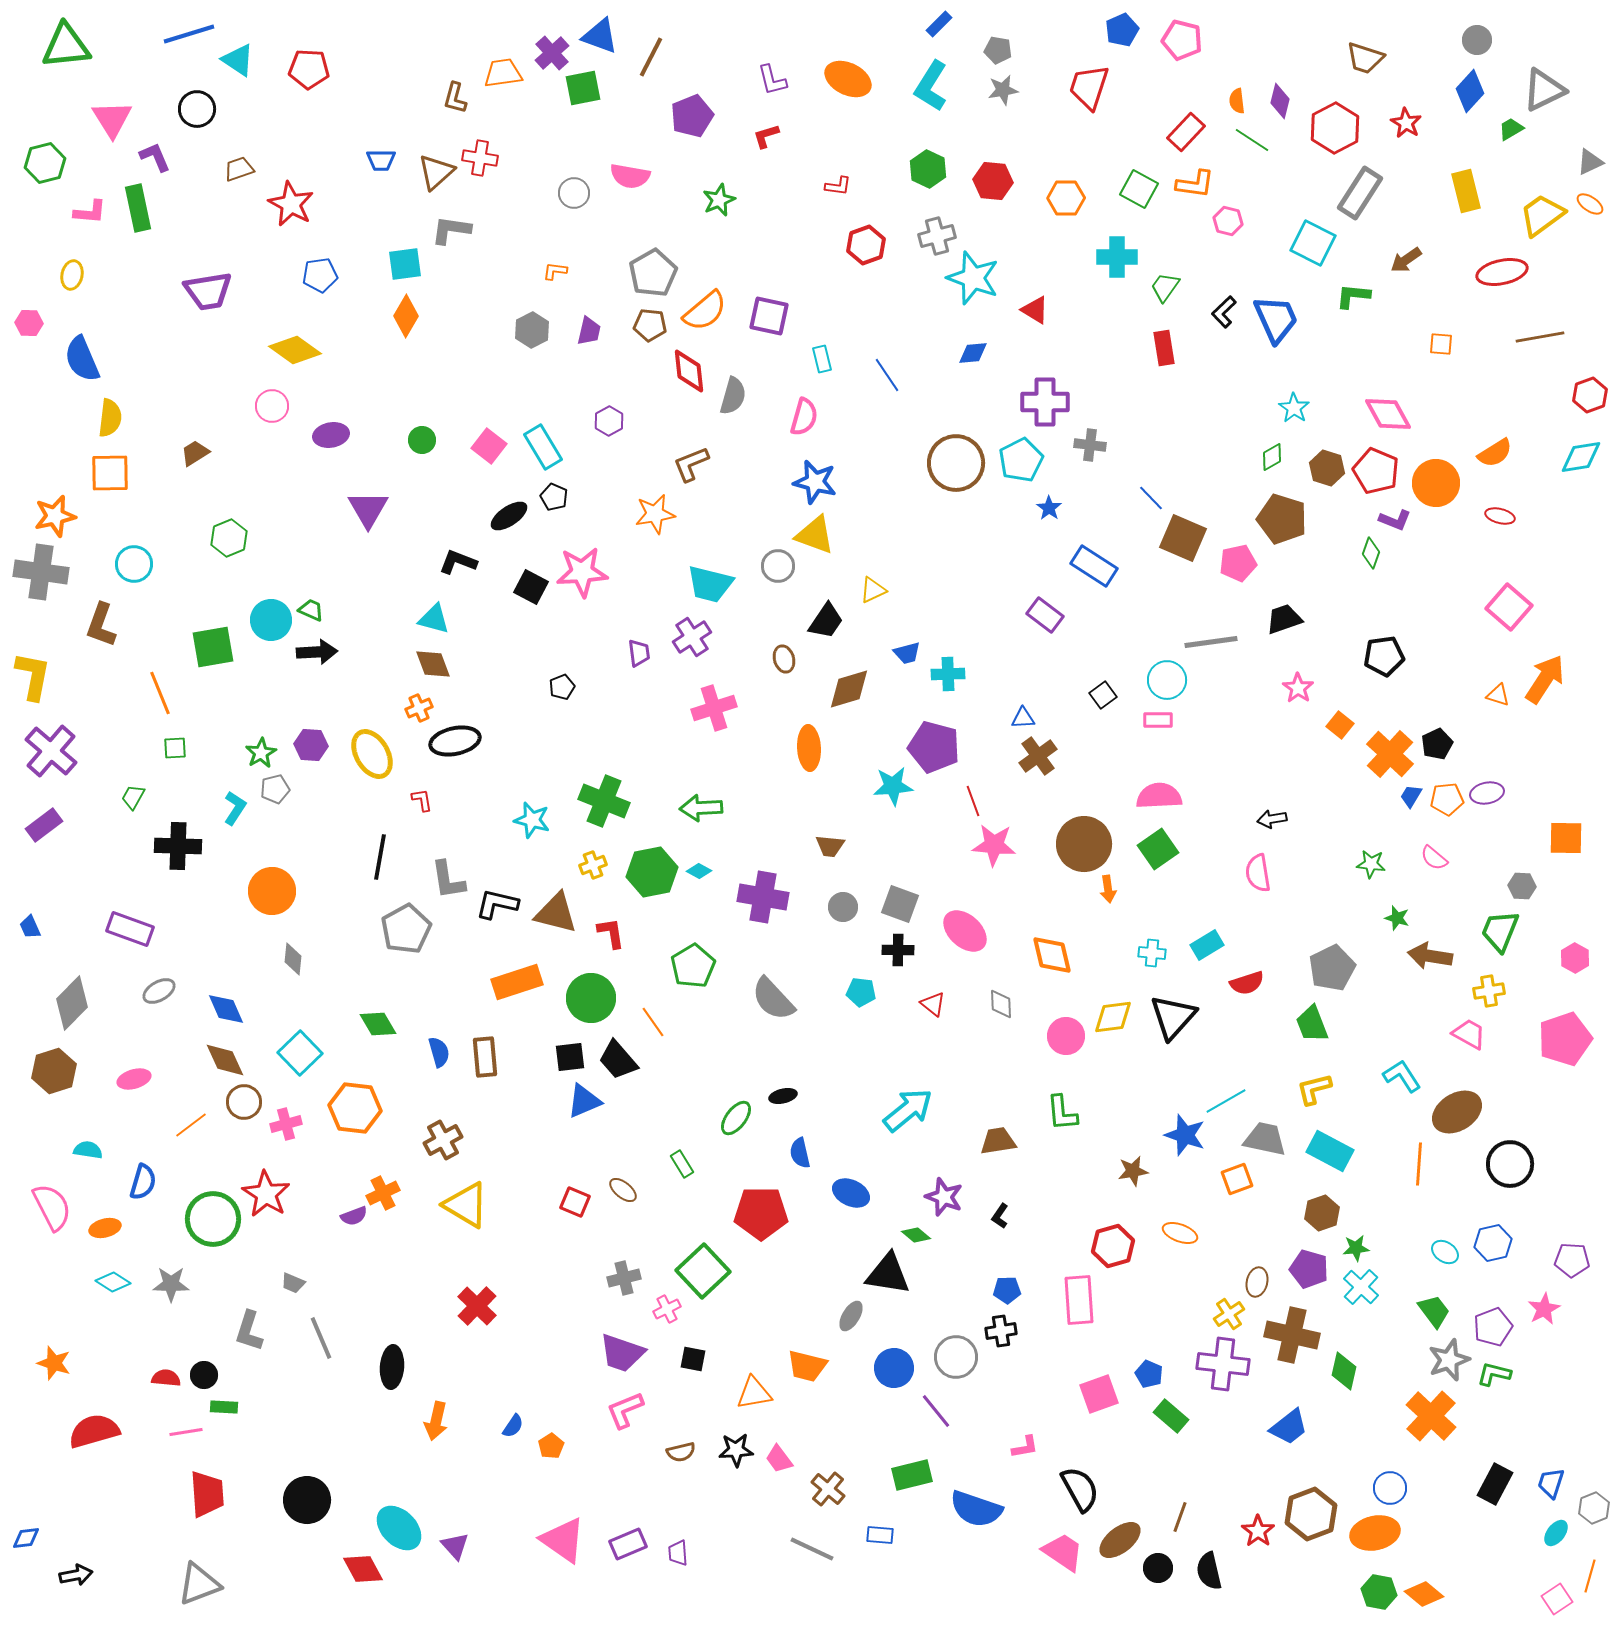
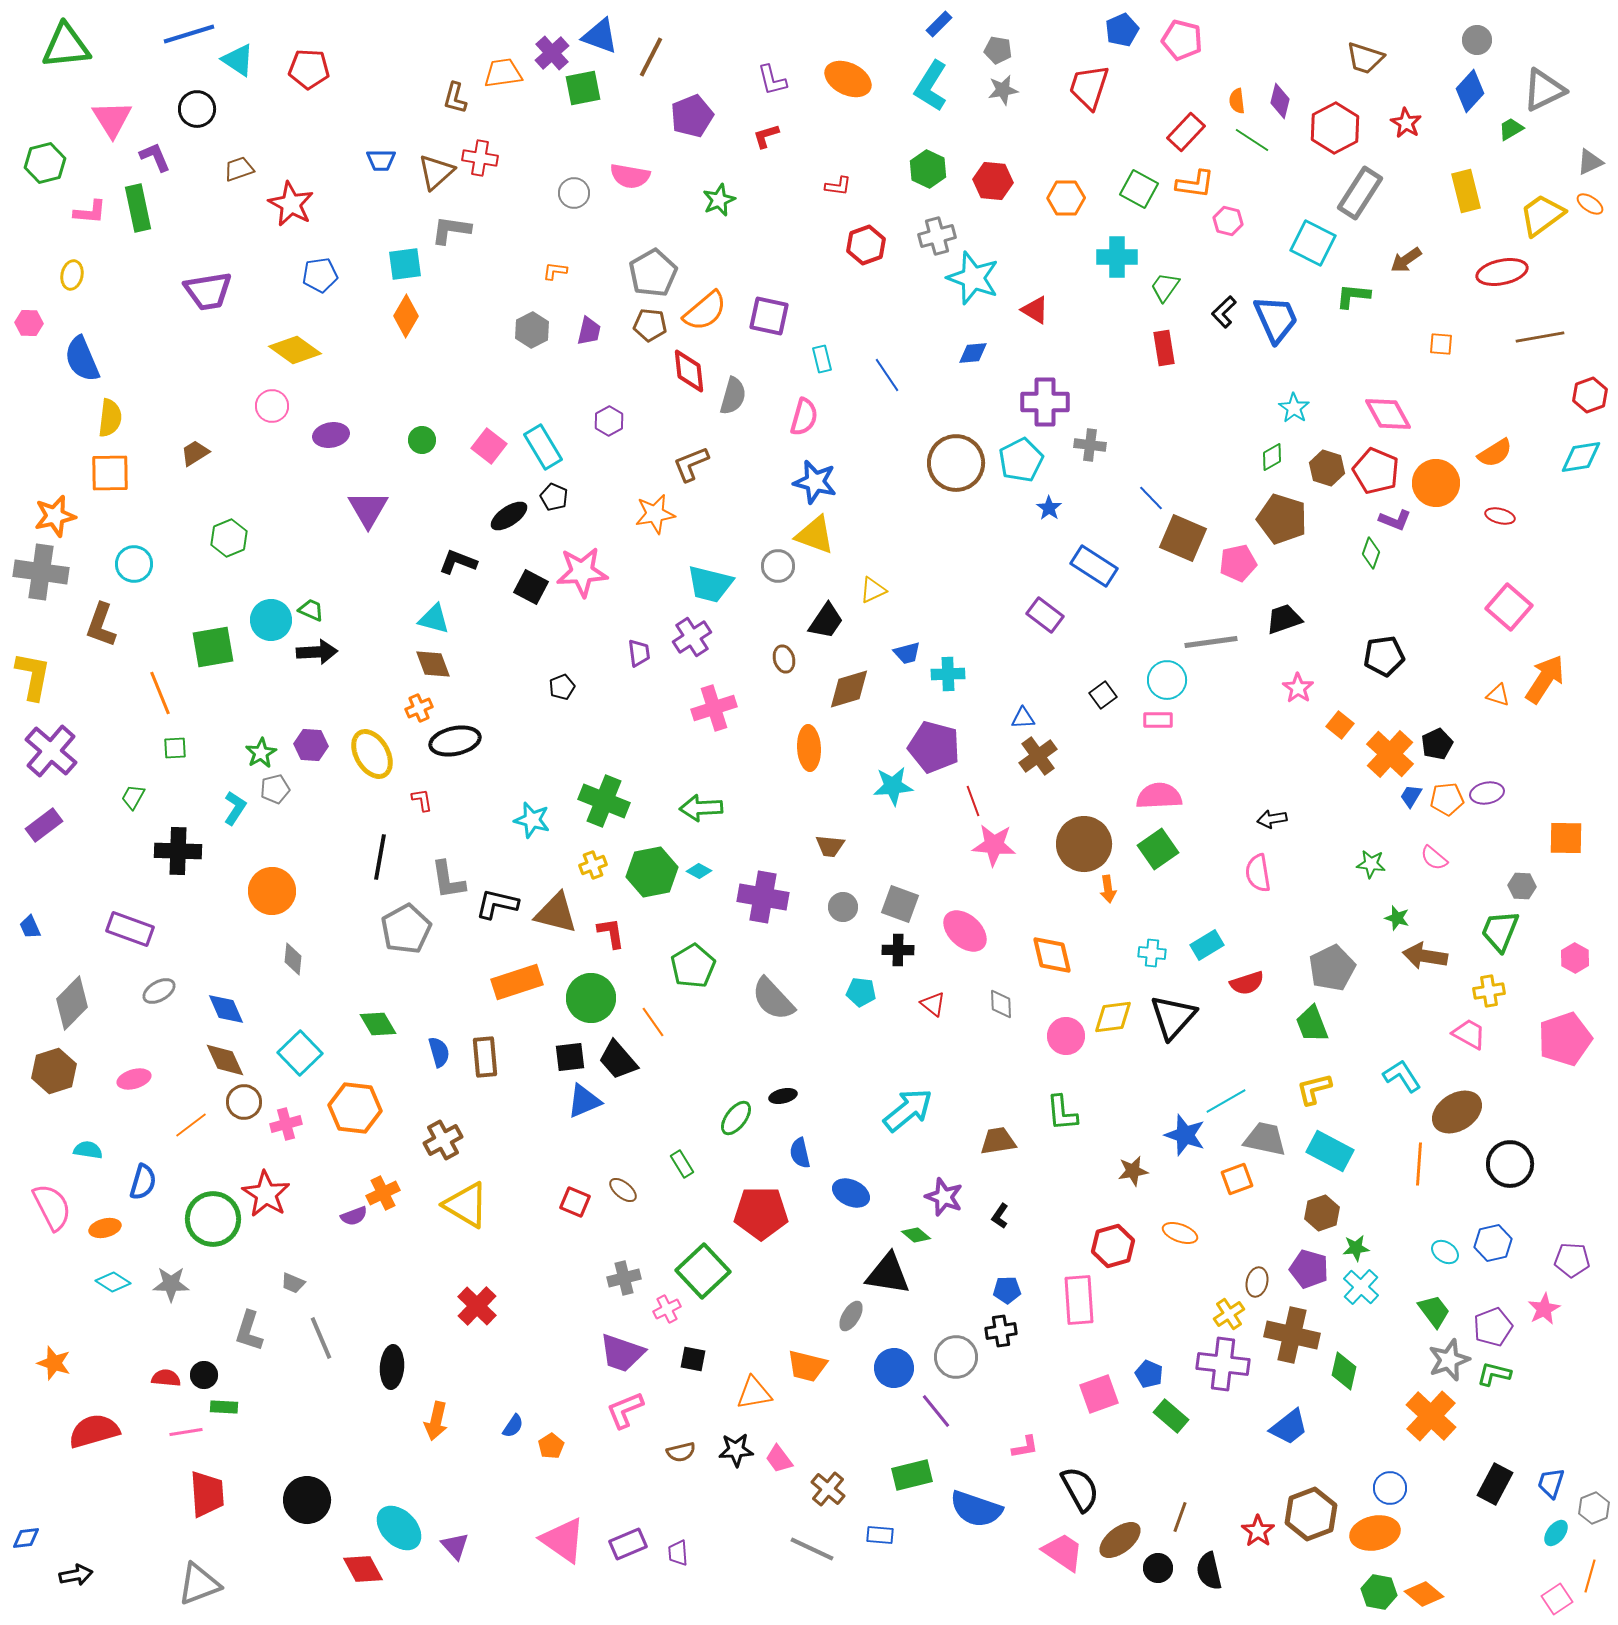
black cross at (178, 846): moved 5 px down
brown arrow at (1430, 956): moved 5 px left
